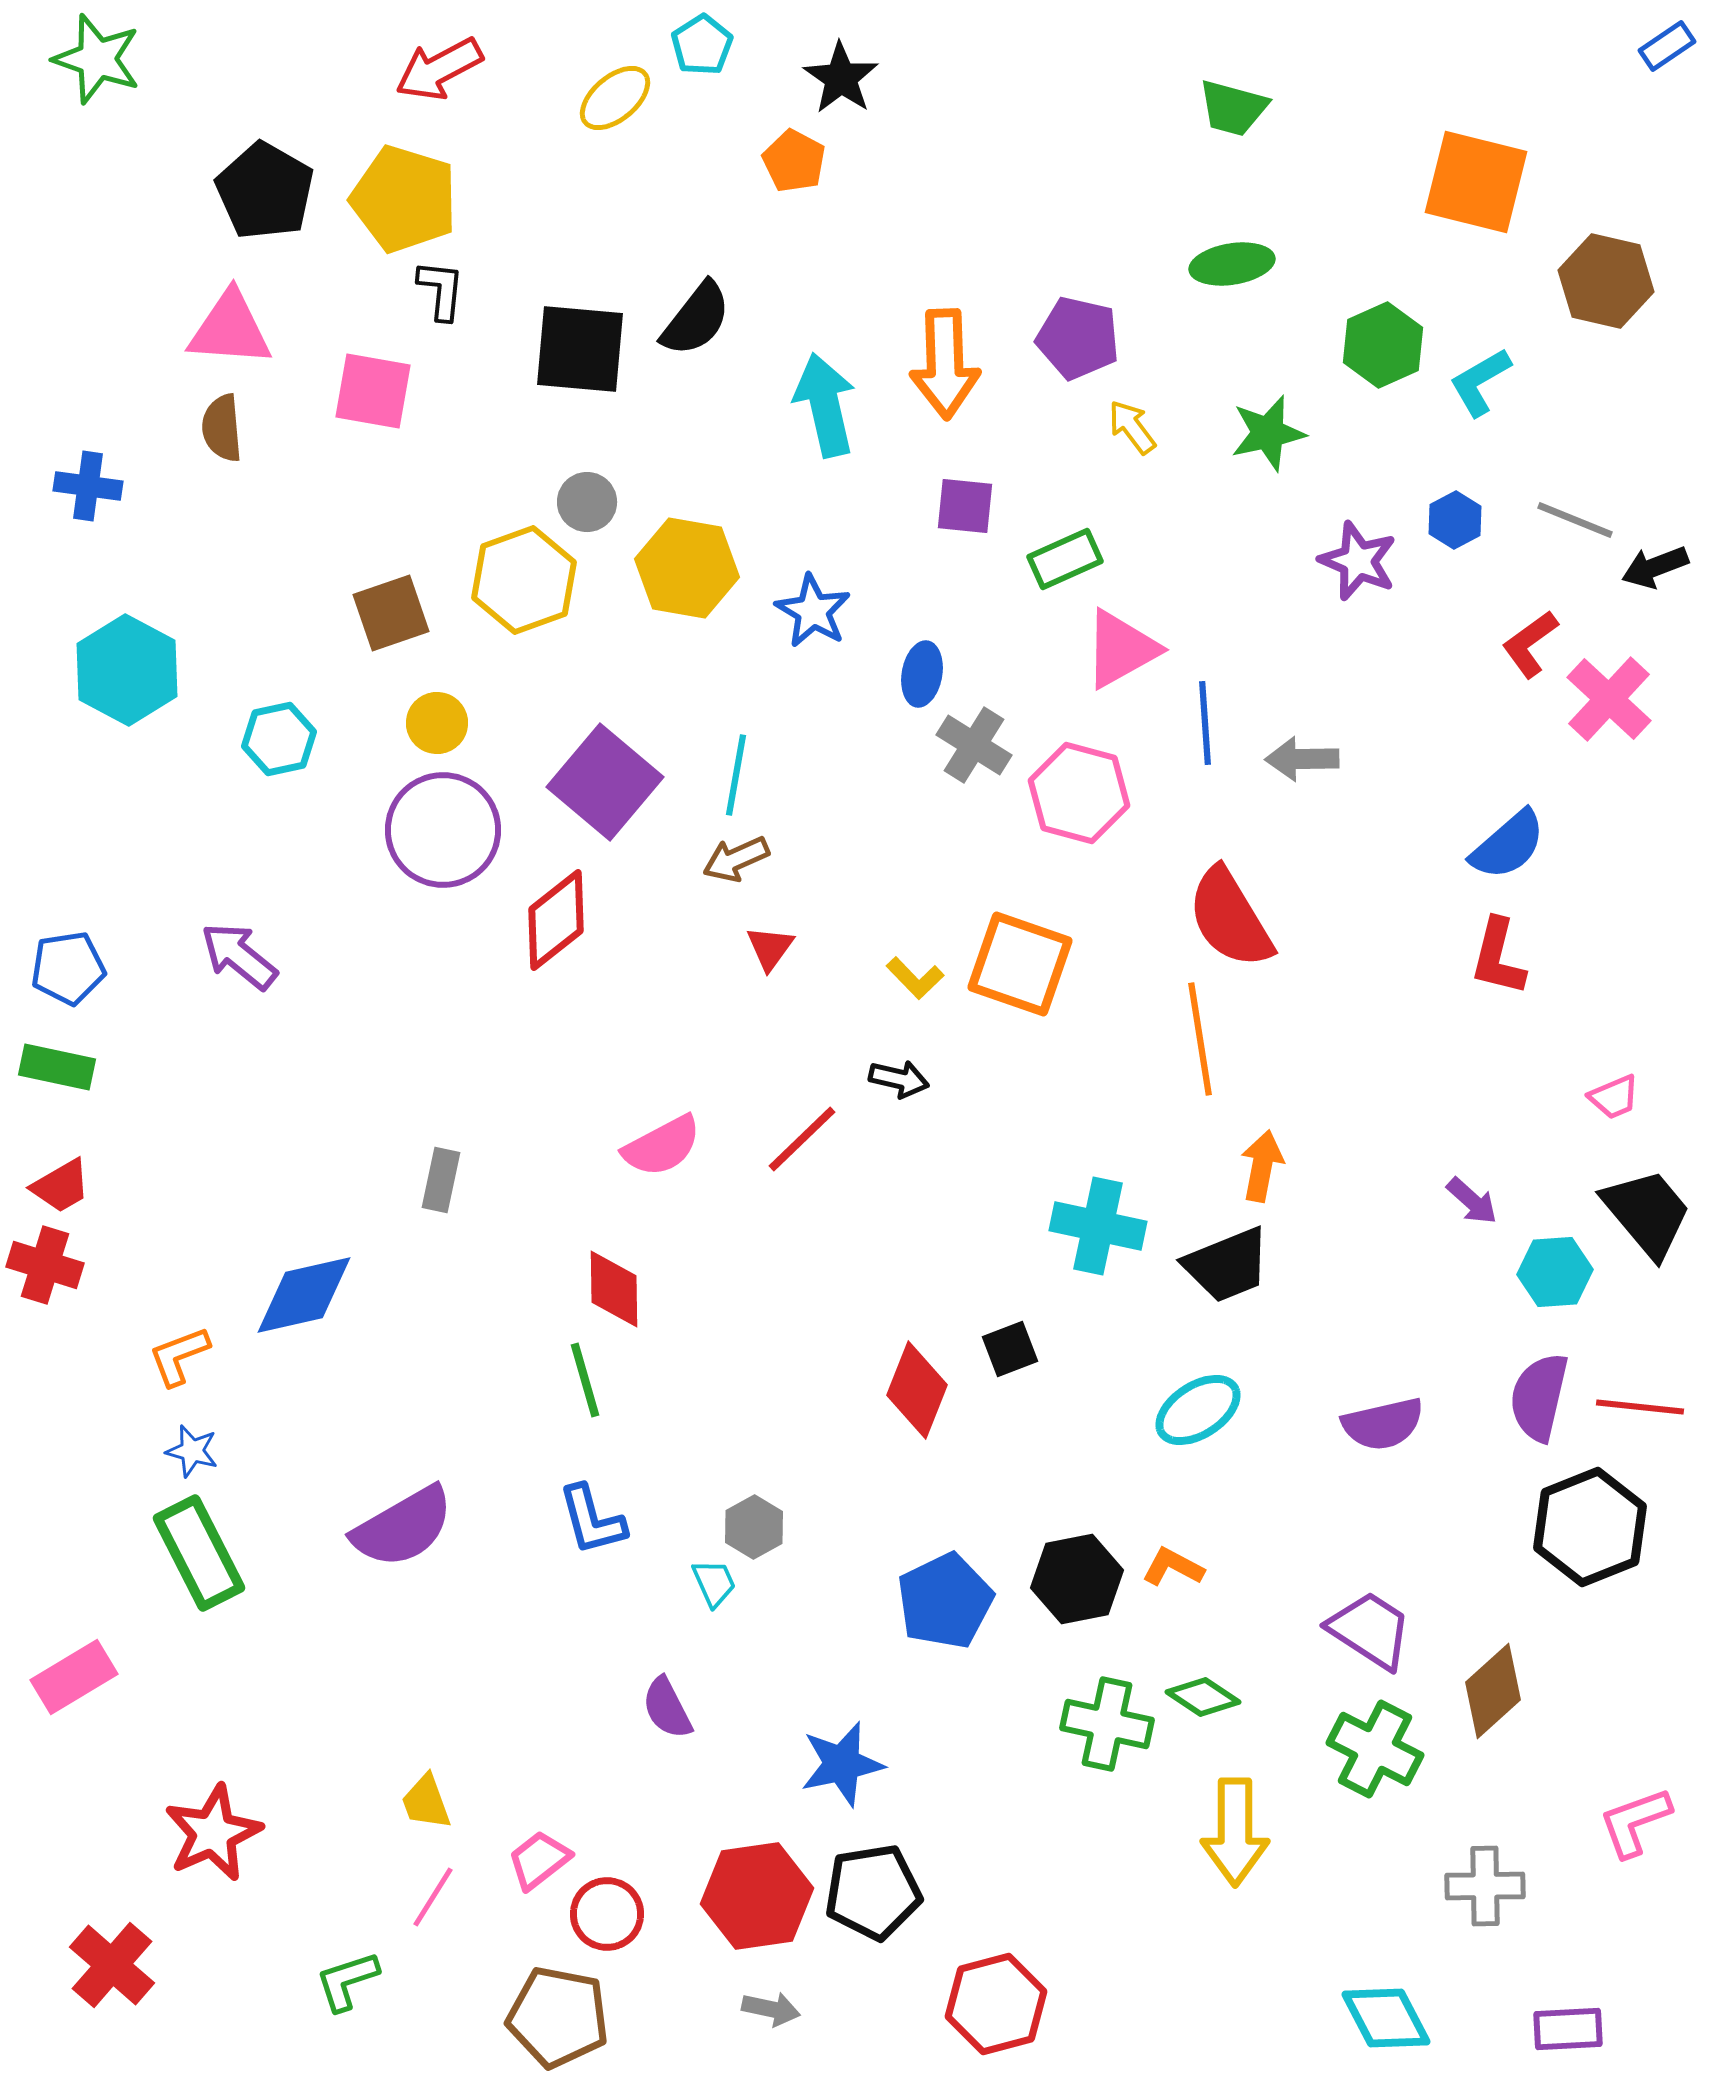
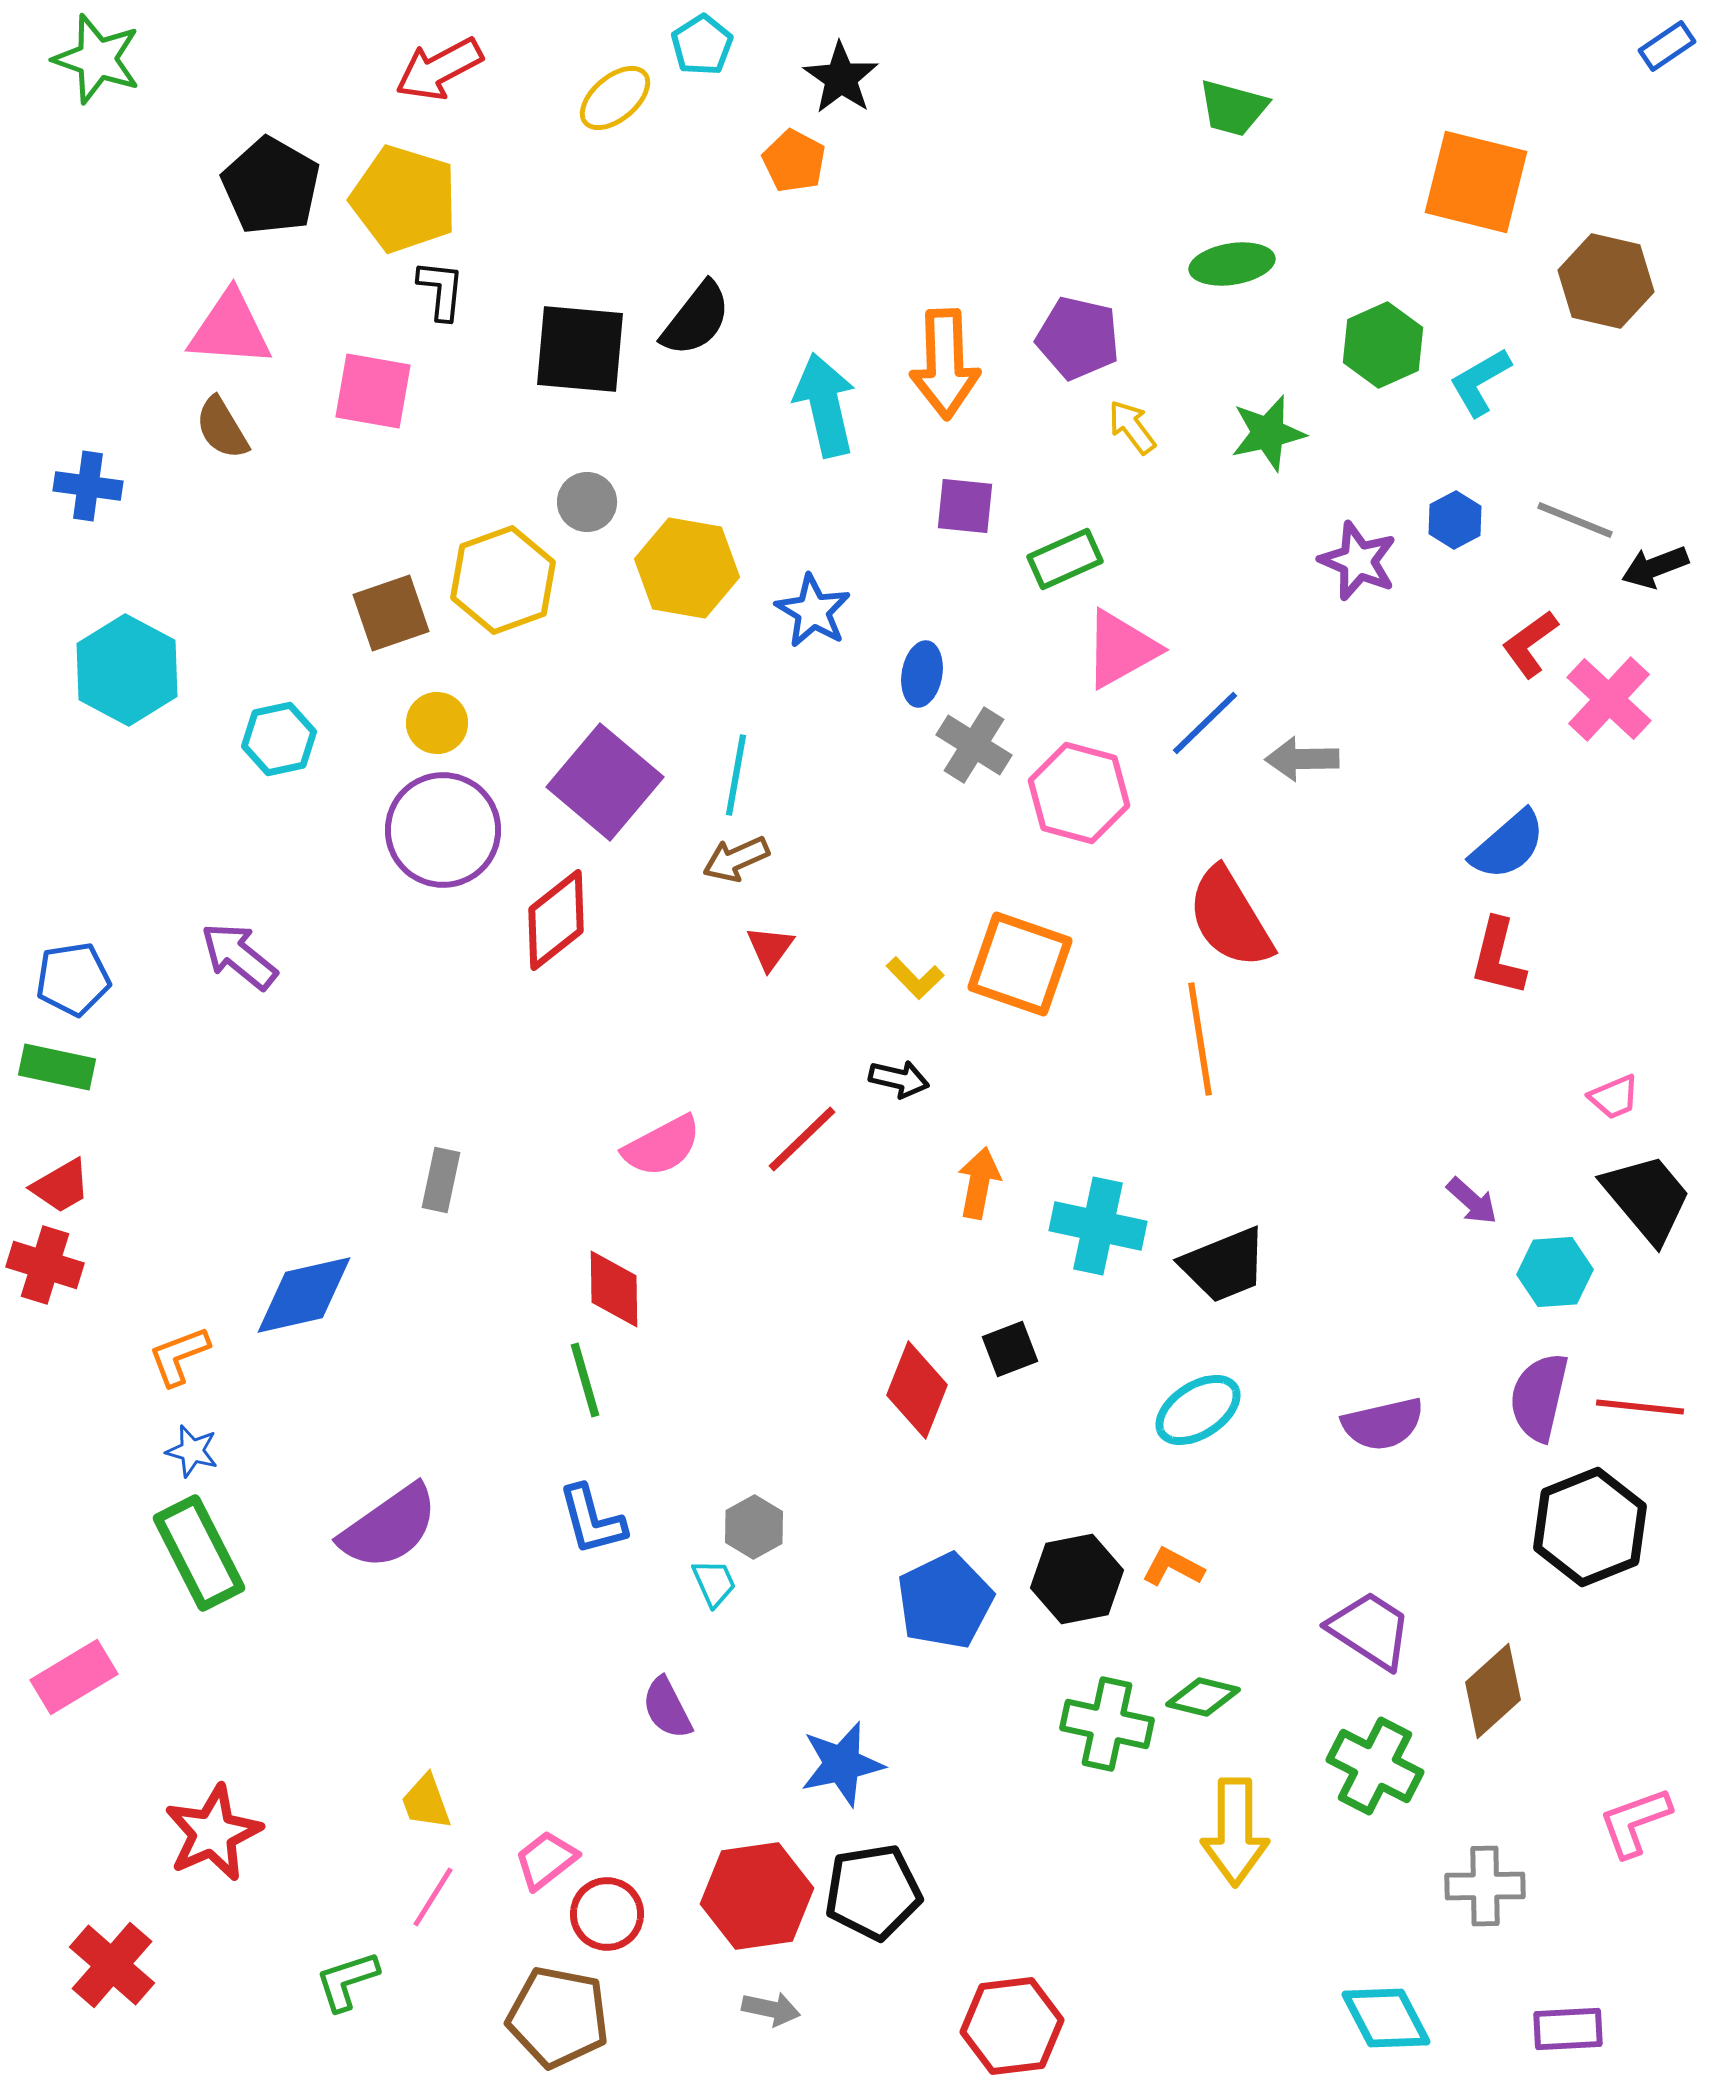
black pentagon at (265, 191): moved 6 px right, 5 px up
brown semicircle at (222, 428): rotated 26 degrees counterclockwise
yellow hexagon at (524, 580): moved 21 px left
blue line at (1205, 723): rotated 50 degrees clockwise
blue pentagon at (68, 968): moved 5 px right, 11 px down
orange arrow at (1262, 1166): moved 283 px left, 17 px down
black trapezoid at (1647, 1213): moved 15 px up
black trapezoid at (1227, 1265): moved 3 px left
purple semicircle at (403, 1527): moved 14 px left; rotated 5 degrees counterclockwise
green diamond at (1203, 1697): rotated 20 degrees counterclockwise
green cross at (1375, 1749): moved 17 px down
pink trapezoid at (539, 1860): moved 7 px right
red hexagon at (996, 2004): moved 16 px right, 22 px down; rotated 8 degrees clockwise
